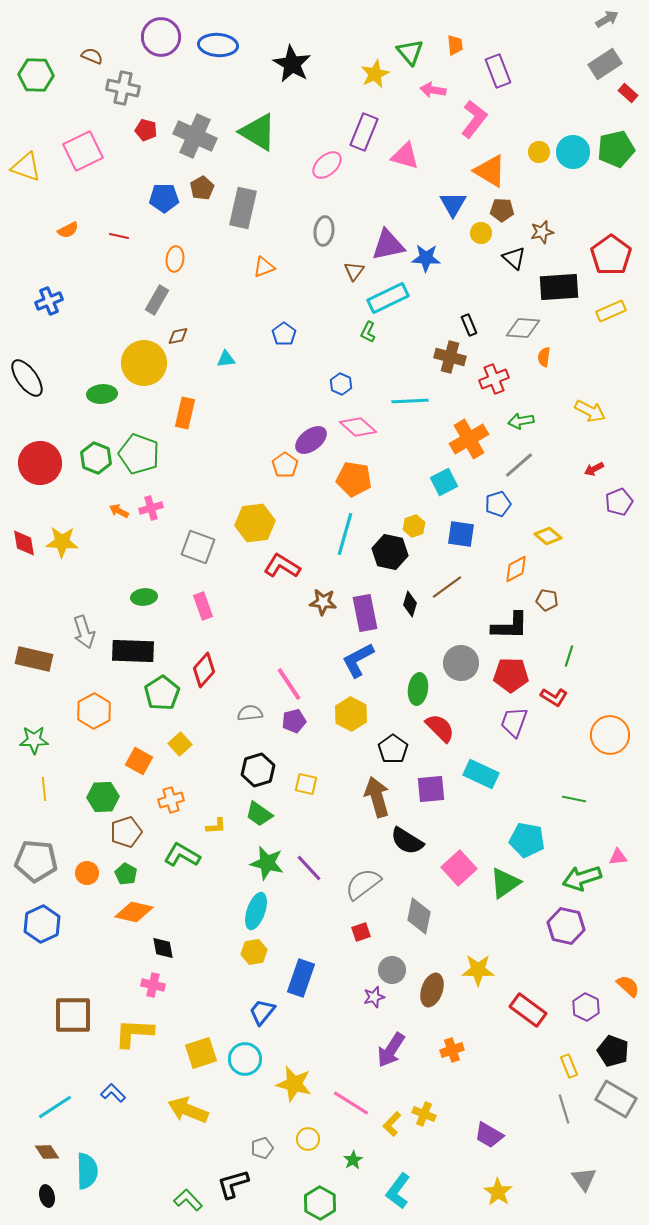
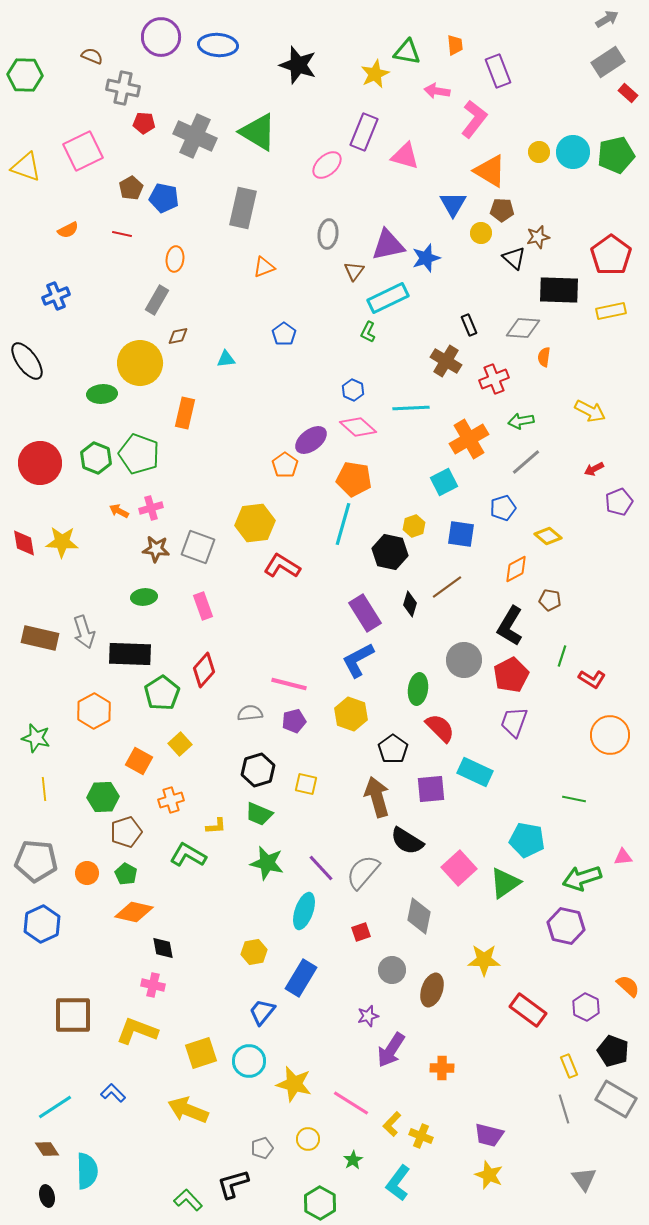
green triangle at (410, 52): moved 3 px left; rotated 40 degrees counterclockwise
black star at (292, 64): moved 6 px right, 1 px down; rotated 12 degrees counterclockwise
gray rectangle at (605, 64): moved 3 px right, 2 px up
green hexagon at (36, 75): moved 11 px left
pink arrow at (433, 90): moved 4 px right, 1 px down
red pentagon at (146, 130): moved 2 px left, 7 px up; rotated 10 degrees counterclockwise
green pentagon at (616, 149): moved 6 px down
brown pentagon at (202, 188): moved 71 px left
blue pentagon at (164, 198): rotated 12 degrees clockwise
gray ellipse at (324, 231): moved 4 px right, 3 px down
brown star at (542, 232): moved 4 px left, 5 px down
red line at (119, 236): moved 3 px right, 2 px up
blue star at (426, 258): rotated 20 degrees counterclockwise
black rectangle at (559, 287): moved 3 px down; rotated 6 degrees clockwise
blue cross at (49, 301): moved 7 px right, 5 px up
yellow rectangle at (611, 311): rotated 12 degrees clockwise
brown cross at (450, 357): moved 4 px left, 4 px down; rotated 16 degrees clockwise
yellow circle at (144, 363): moved 4 px left
black ellipse at (27, 378): moved 17 px up
blue hexagon at (341, 384): moved 12 px right, 6 px down
cyan line at (410, 401): moved 1 px right, 7 px down
gray line at (519, 465): moved 7 px right, 3 px up
blue pentagon at (498, 504): moved 5 px right, 4 px down
cyan line at (345, 534): moved 2 px left, 10 px up
brown pentagon at (547, 600): moved 3 px right
brown star at (323, 602): moved 167 px left, 53 px up
purple rectangle at (365, 613): rotated 21 degrees counterclockwise
black L-shape at (510, 626): rotated 120 degrees clockwise
black rectangle at (133, 651): moved 3 px left, 3 px down
green line at (569, 656): moved 7 px left
brown rectangle at (34, 659): moved 6 px right, 21 px up
gray circle at (461, 663): moved 3 px right, 3 px up
red pentagon at (511, 675): rotated 28 degrees counterclockwise
pink line at (289, 684): rotated 42 degrees counterclockwise
red L-shape at (554, 697): moved 38 px right, 18 px up
yellow hexagon at (351, 714): rotated 8 degrees counterclockwise
green star at (34, 740): moved 2 px right, 2 px up; rotated 16 degrees clockwise
cyan rectangle at (481, 774): moved 6 px left, 2 px up
green trapezoid at (259, 814): rotated 12 degrees counterclockwise
green L-shape at (182, 855): moved 6 px right
pink triangle at (618, 857): moved 5 px right
purple line at (309, 868): moved 12 px right
gray semicircle at (363, 884): moved 12 px up; rotated 12 degrees counterclockwise
cyan ellipse at (256, 911): moved 48 px right
yellow star at (478, 970): moved 6 px right, 10 px up
blue rectangle at (301, 978): rotated 12 degrees clockwise
purple star at (374, 997): moved 6 px left, 19 px down
yellow L-shape at (134, 1033): moved 3 px right, 2 px up; rotated 18 degrees clockwise
orange cross at (452, 1050): moved 10 px left, 18 px down; rotated 20 degrees clockwise
cyan circle at (245, 1059): moved 4 px right, 2 px down
yellow cross at (424, 1114): moved 3 px left, 22 px down
purple trapezoid at (489, 1135): rotated 16 degrees counterclockwise
brown diamond at (47, 1152): moved 3 px up
cyan L-shape at (398, 1191): moved 8 px up
yellow star at (498, 1192): moved 9 px left, 17 px up; rotated 12 degrees counterclockwise
